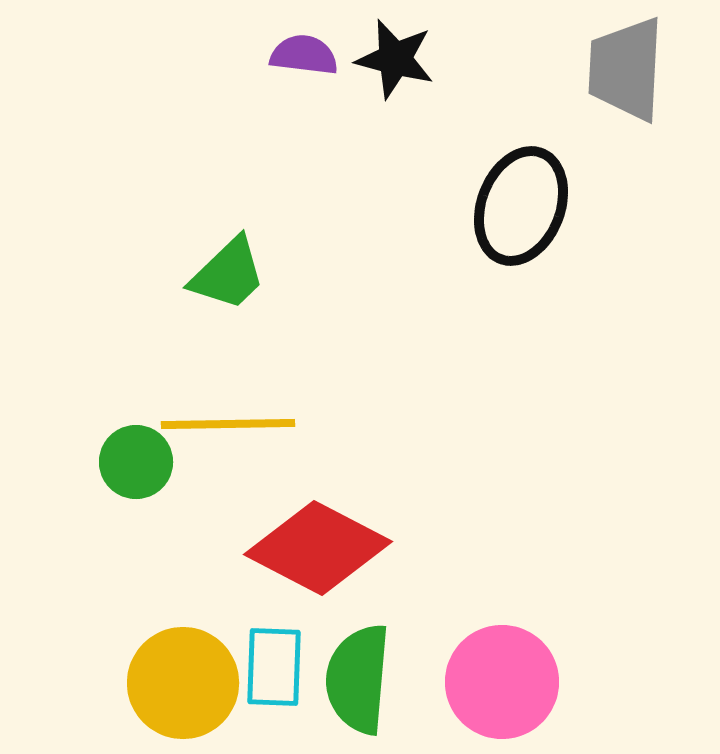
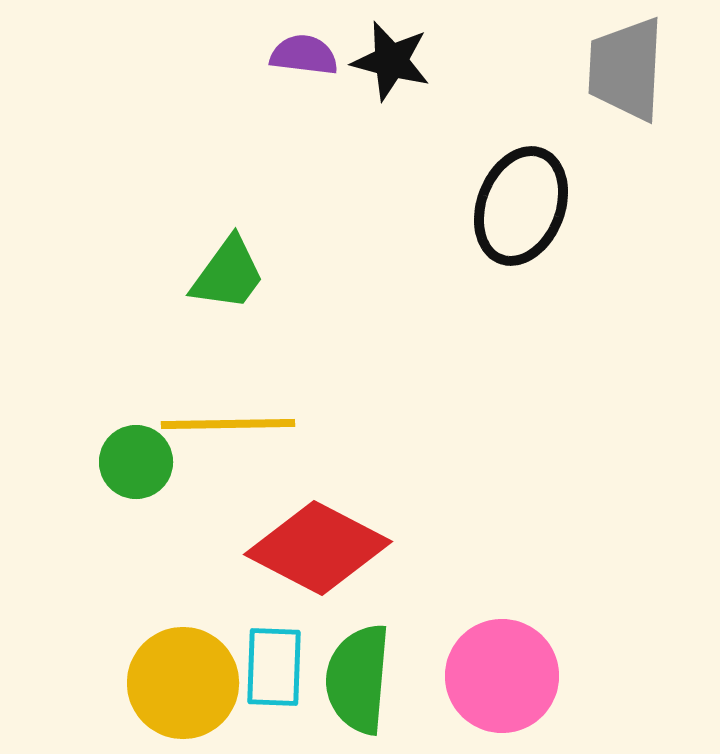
black star: moved 4 px left, 2 px down
green trapezoid: rotated 10 degrees counterclockwise
pink circle: moved 6 px up
